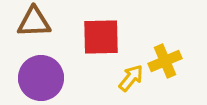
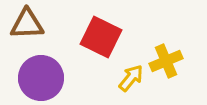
brown triangle: moved 7 px left, 2 px down
red square: rotated 27 degrees clockwise
yellow cross: moved 1 px right
